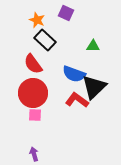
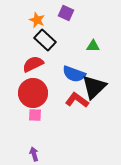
red semicircle: rotated 100 degrees clockwise
